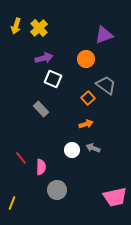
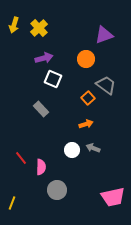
yellow arrow: moved 2 px left, 1 px up
pink trapezoid: moved 2 px left
